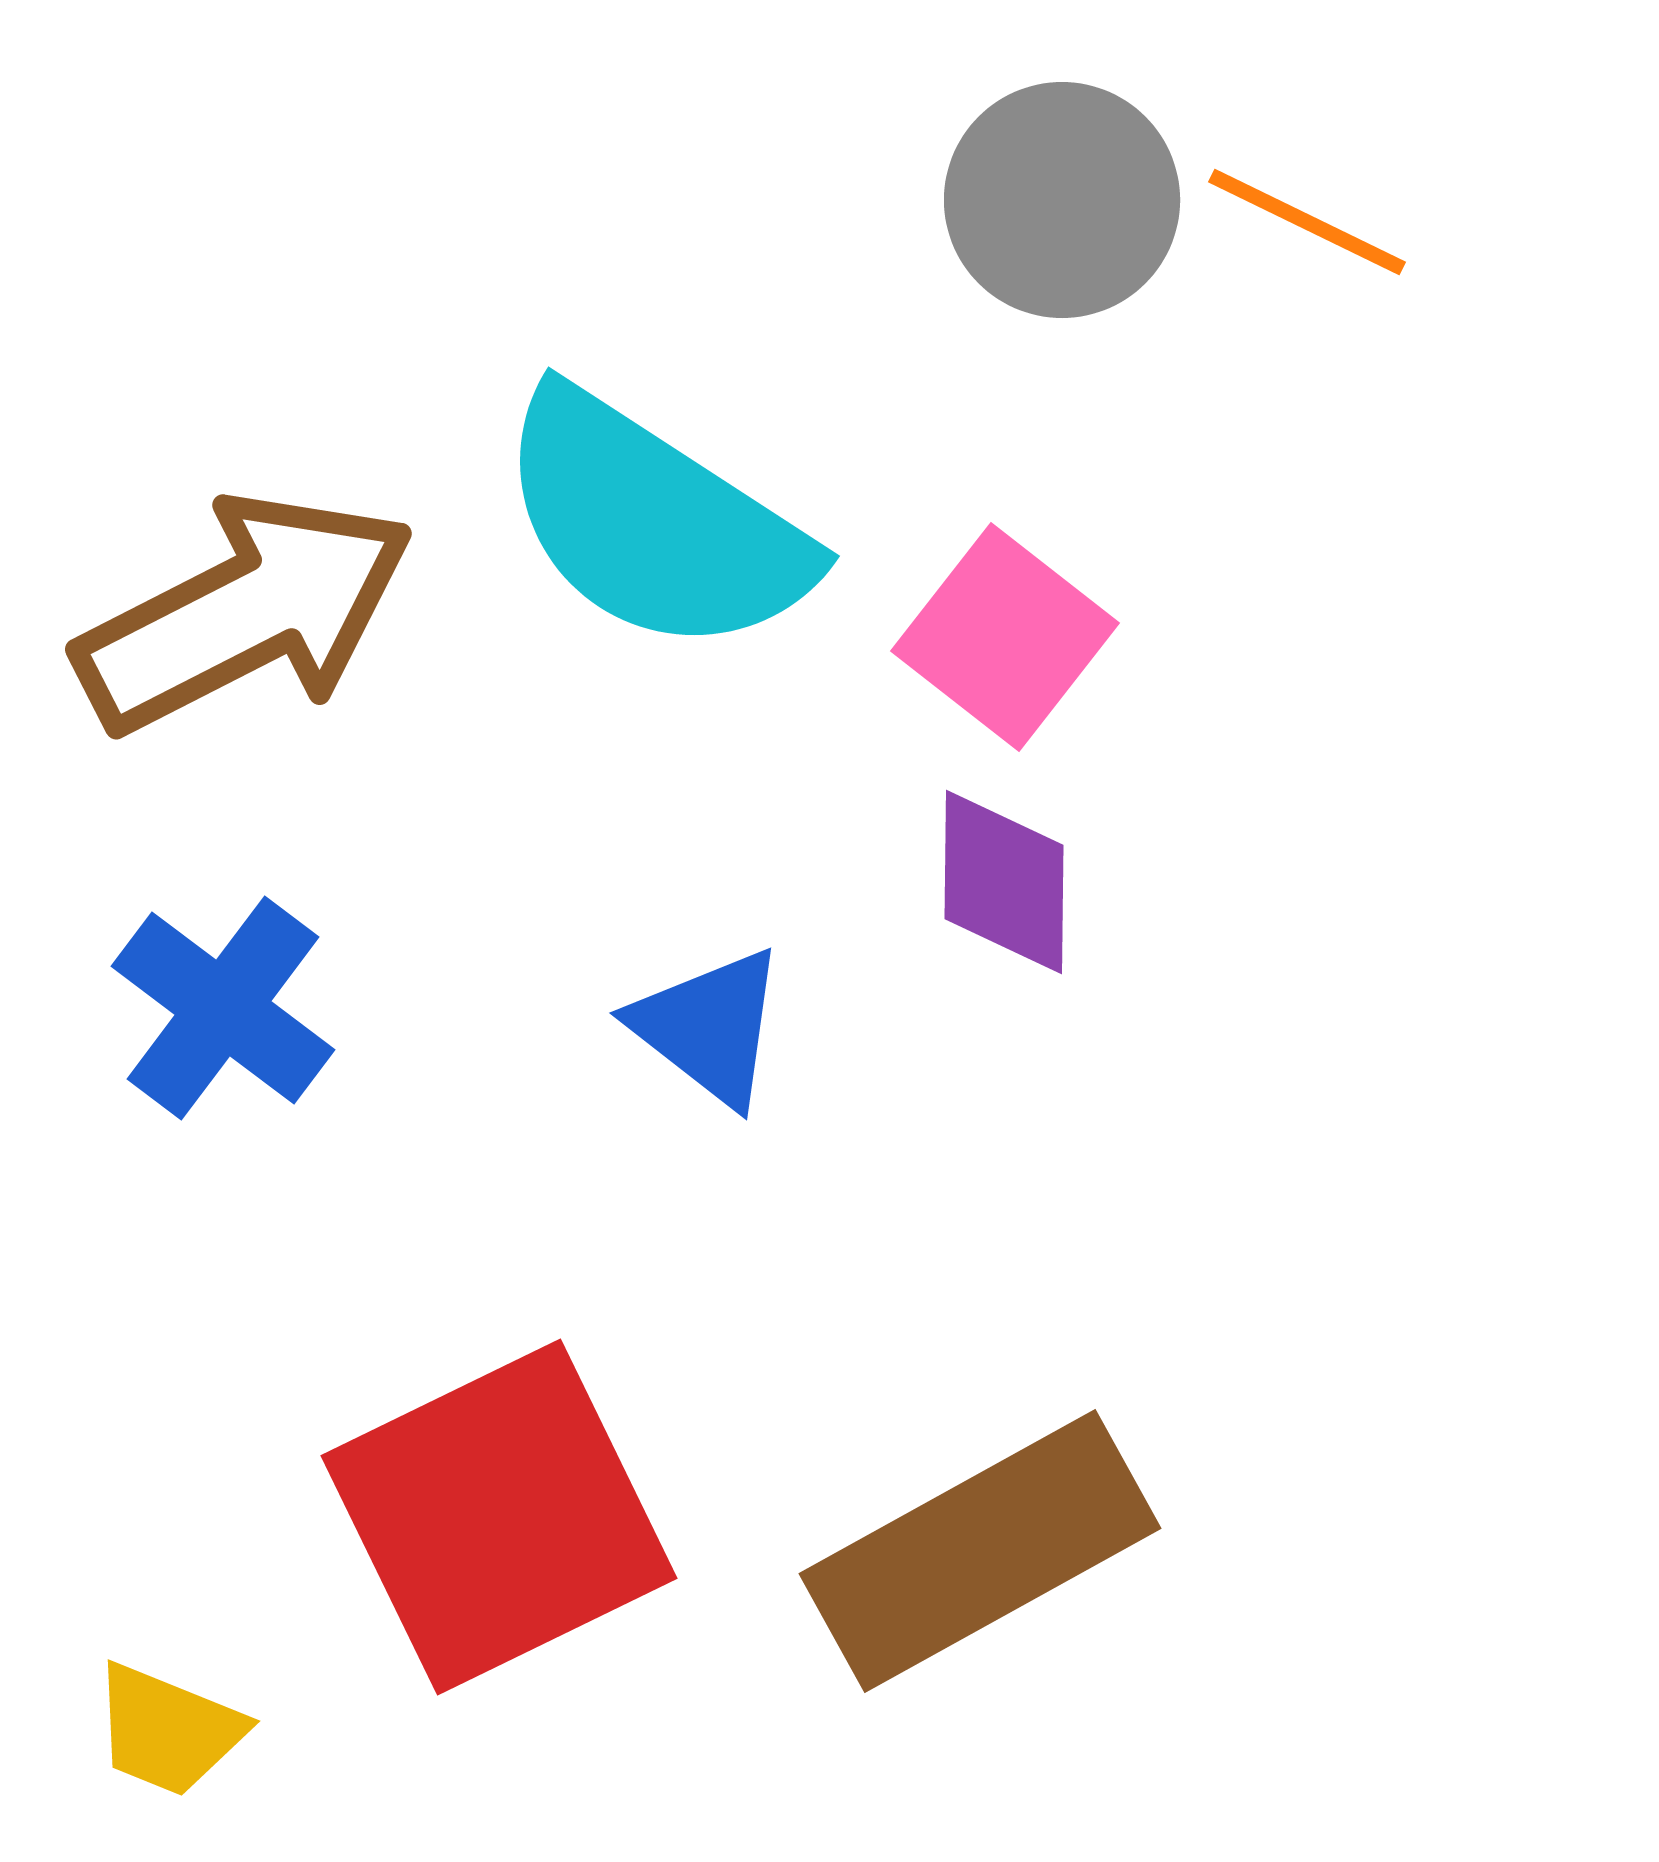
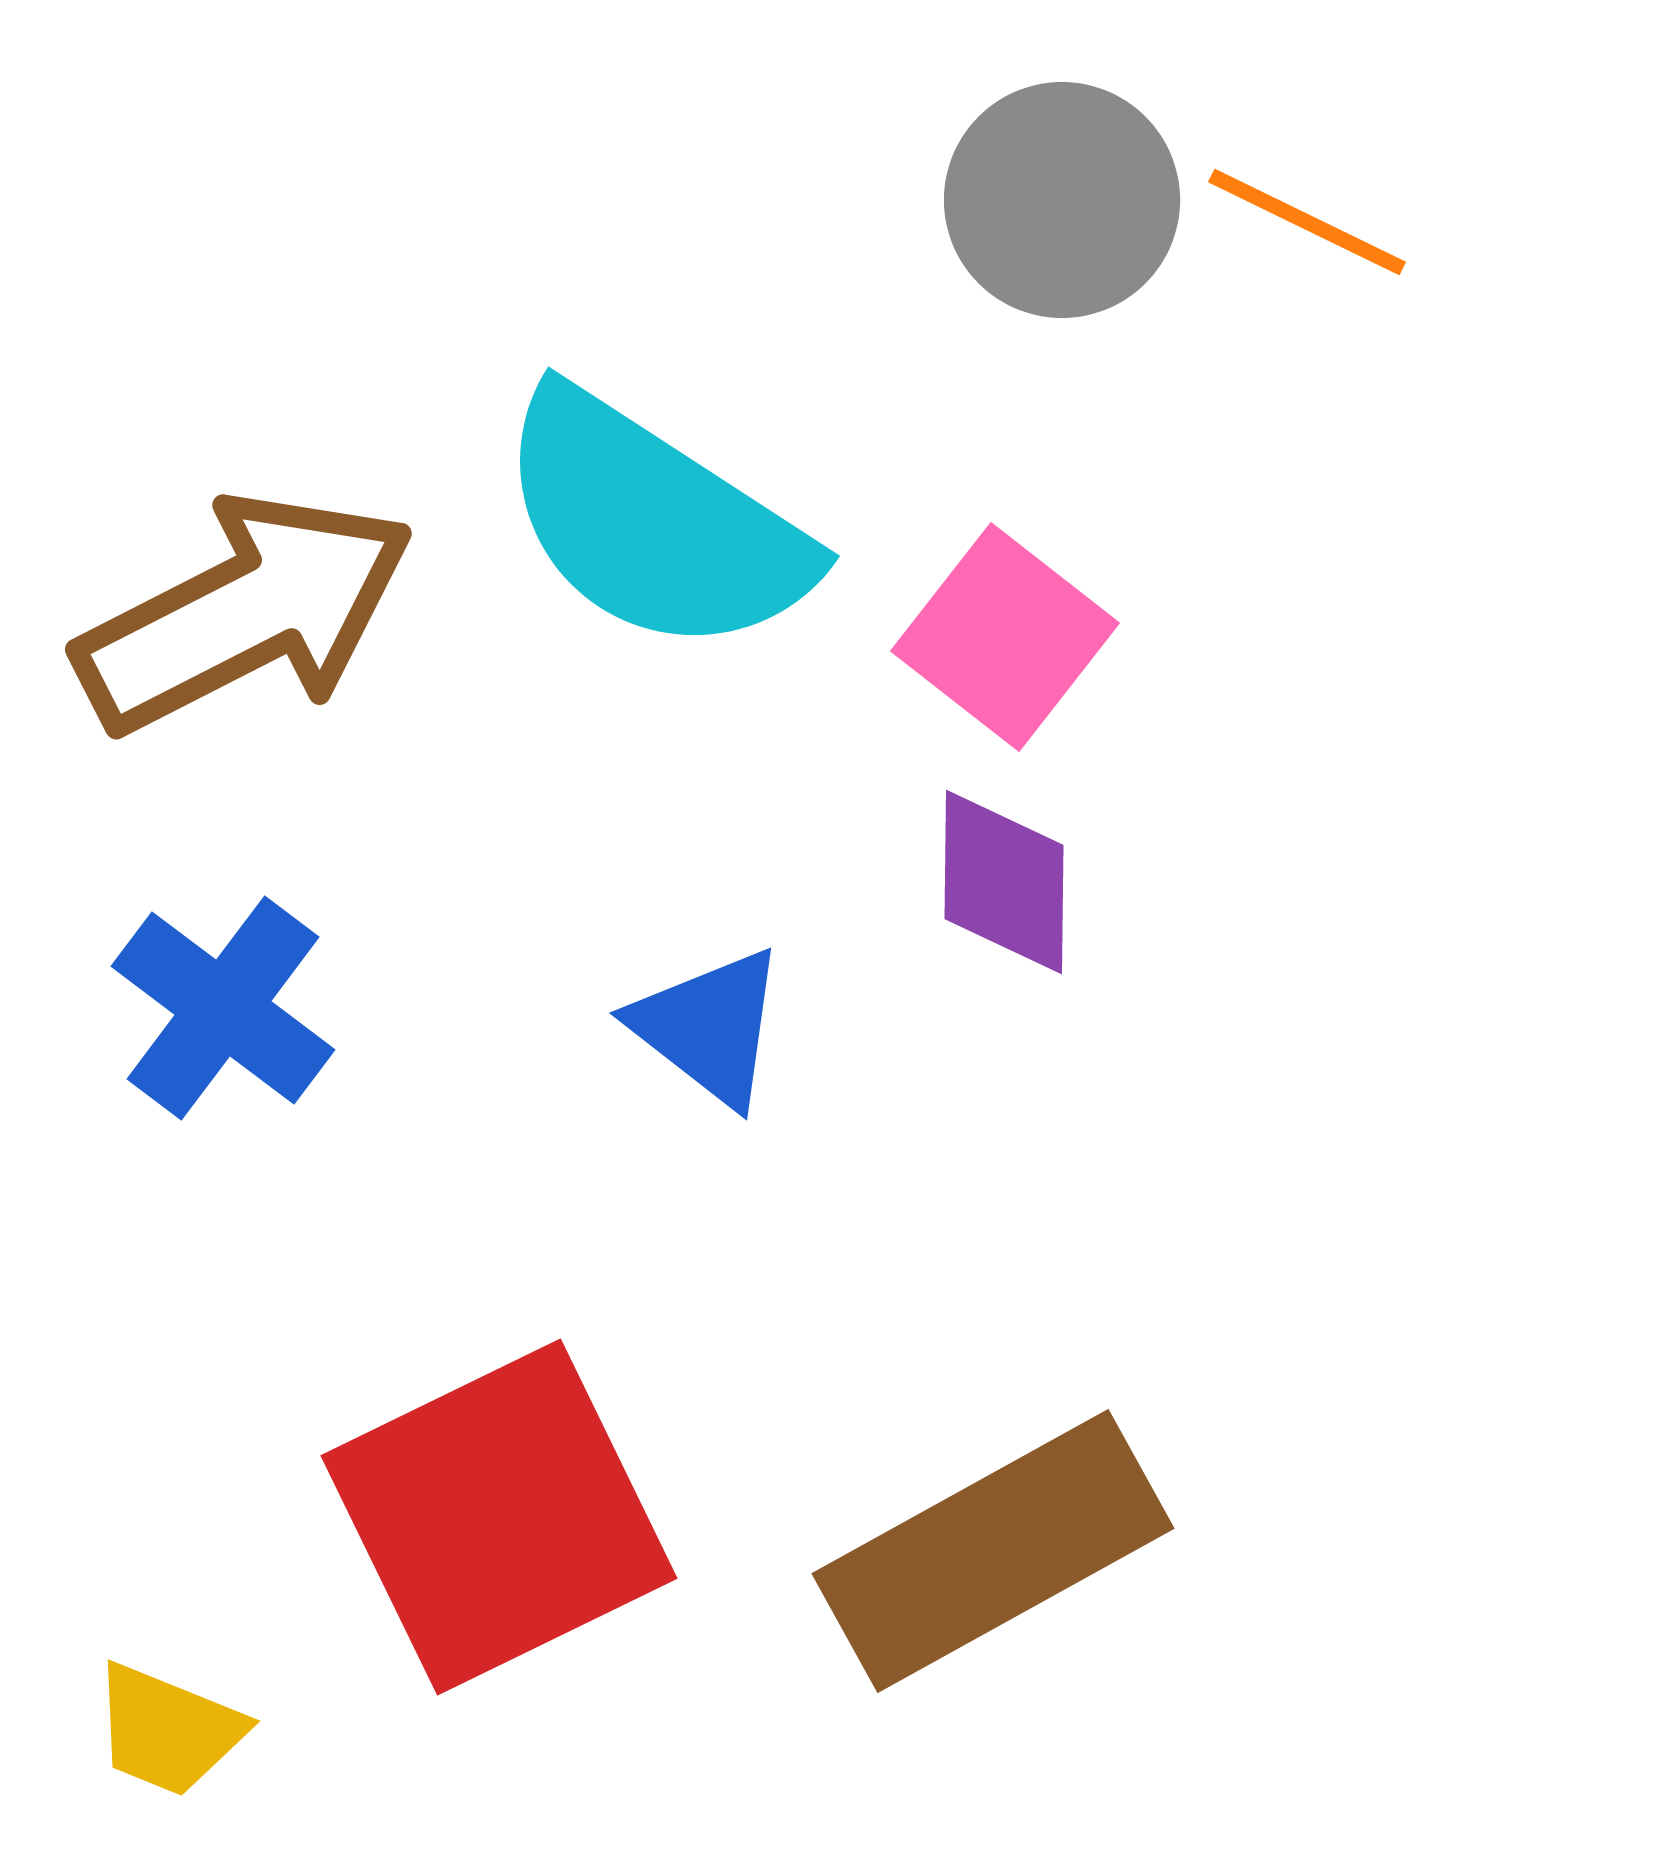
brown rectangle: moved 13 px right
